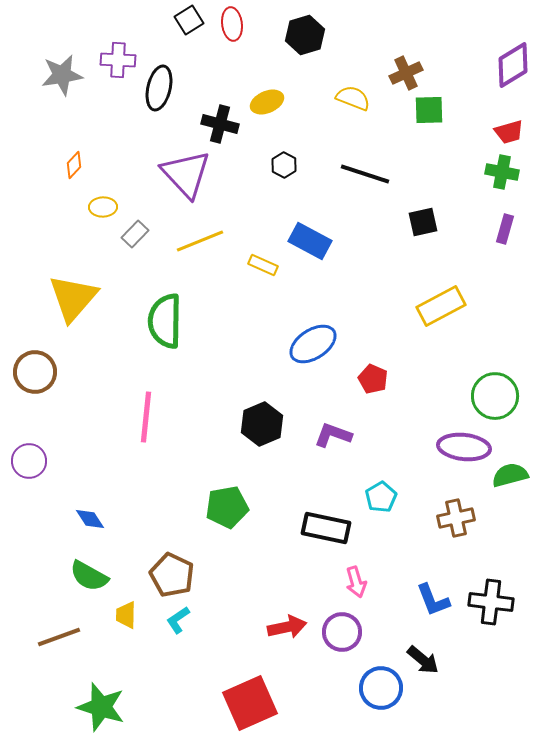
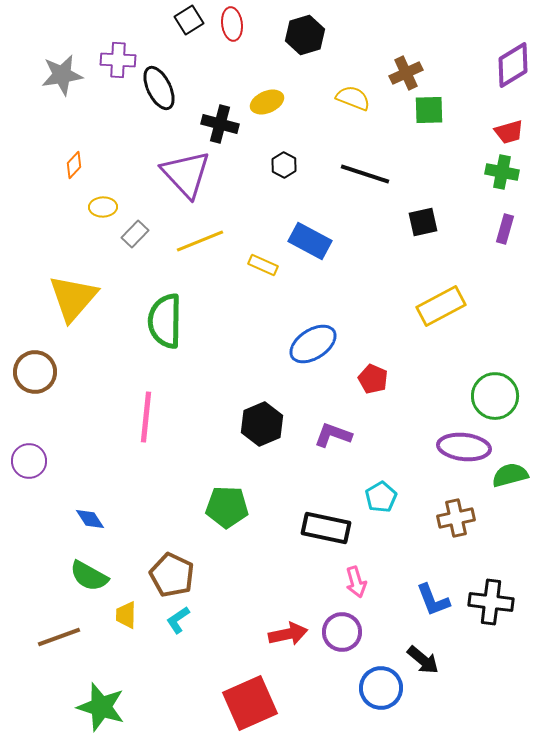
black ellipse at (159, 88): rotated 39 degrees counterclockwise
green pentagon at (227, 507): rotated 12 degrees clockwise
red arrow at (287, 627): moved 1 px right, 7 px down
